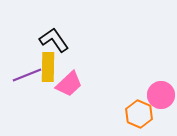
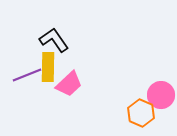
orange hexagon: moved 2 px right, 1 px up
